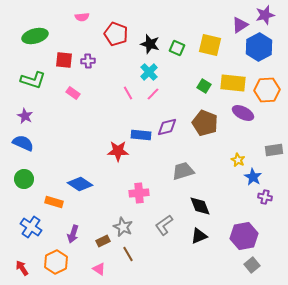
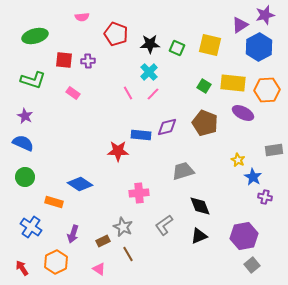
black star at (150, 44): rotated 18 degrees counterclockwise
green circle at (24, 179): moved 1 px right, 2 px up
